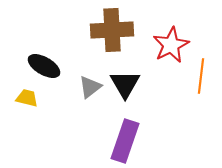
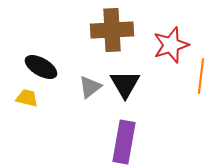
red star: rotated 9 degrees clockwise
black ellipse: moved 3 px left, 1 px down
purple rectangle: moved 1 px left, 1 px down; rotated 9 degrees counterclockwise
